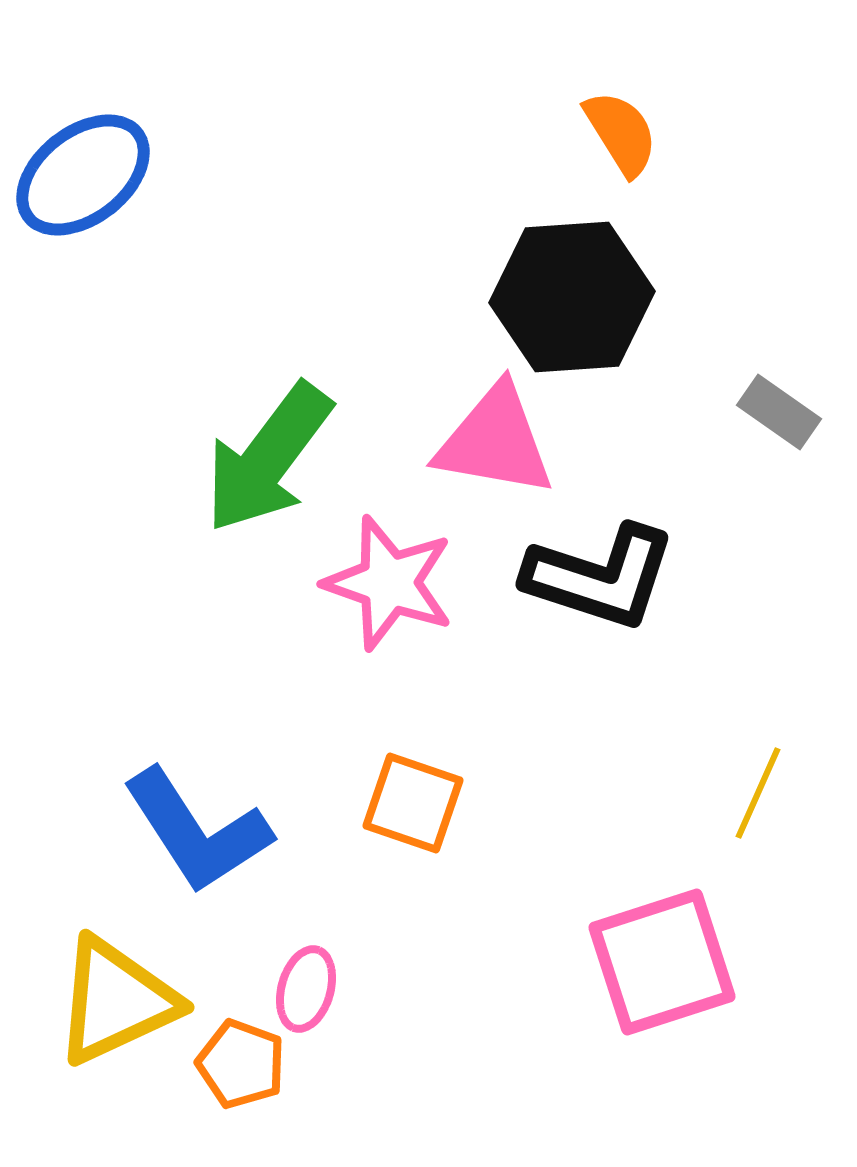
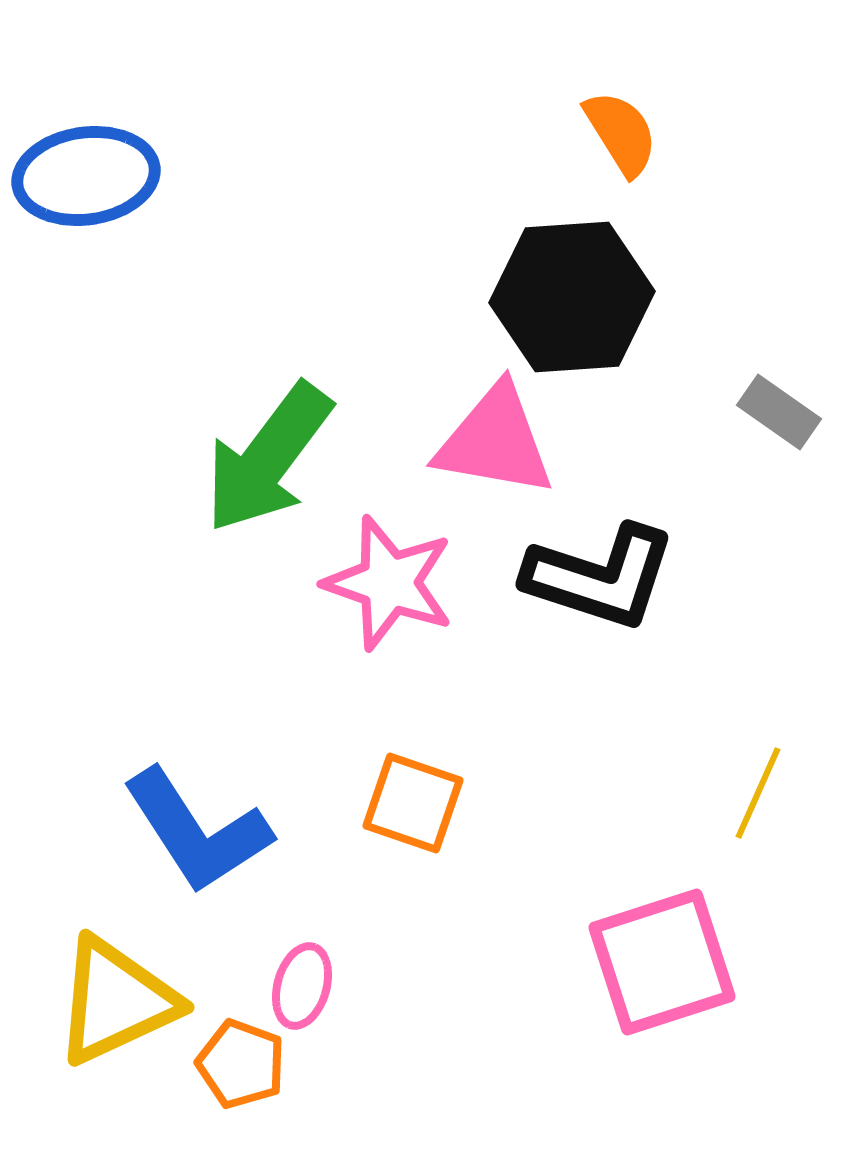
blue ellipse: moved 3 px right, 1 px down; rotated 30 degrees clockwise
pink ellipse: moved 4 px left, 3 px up
